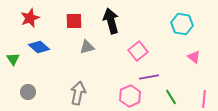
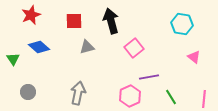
red star: moved 1 px right, 3 px up
pink square: moved 4 px left, 3 px up
